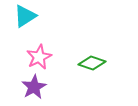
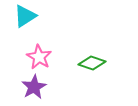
pink star: rotated 15 degrees counterclockwise
